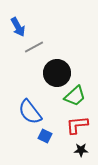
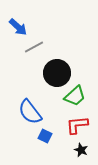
blue arrow: rotated 18 degrees counterclockwise
black star: rotated 24 degrees clockwise
